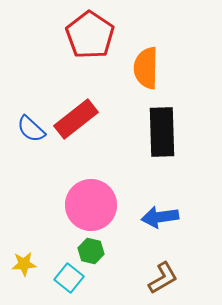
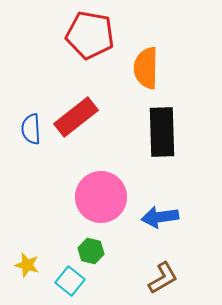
red pentagon: rotated 24 degrees counterclockwise
red rectangle: moved 2 px up
blue semicircle: rotated 44 degrees clockwise
pink circle: moved 10 px right, 8 px up
yellow star: moved 3 px right, 1 px down; rotated 20 degrees clockwise
cyan square: moved 1 px right, 3 px down
